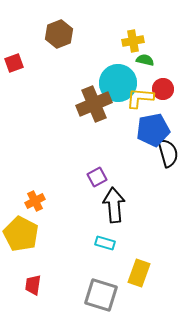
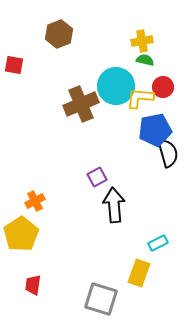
yellow cross: moved 9 px right
red square: moved 2 px down; rotated 30 degrees clockwise
cyan circle: moved 2 px left, 3 px down
red circle: moved 2 px up
brown cross: moved 13 px left
blue pentagon: moved 2 px right
yellow pentagon: rotated 12 degrees clockwise
cyan rectangle: moved 53 px right; rotated 42 degrees counterclockwise
gray square: moved 4 px down
